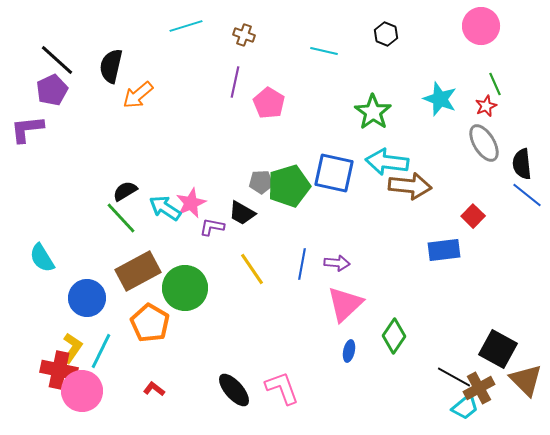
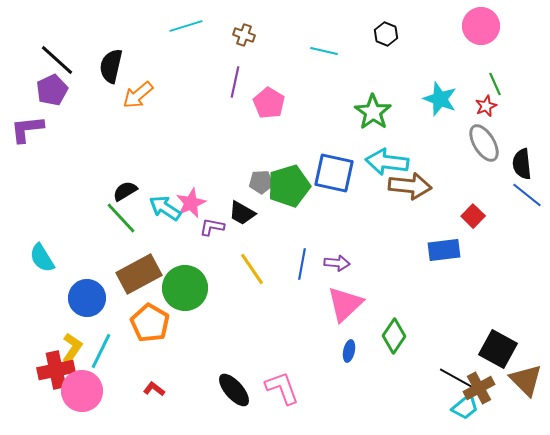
brown rectangle at (138, 271): moved 1 px right, 3 px down
red cross at (59, 370): moved 3 px left; rotated 24 degrees counterclockwise
black line at (454, 377): moved 2 px right, 1 px down
